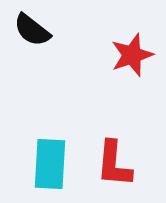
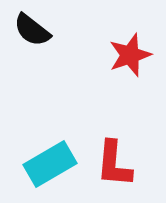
red star: moved 2 px left
cyan rectangle: rotated 57 degrees clockwise
